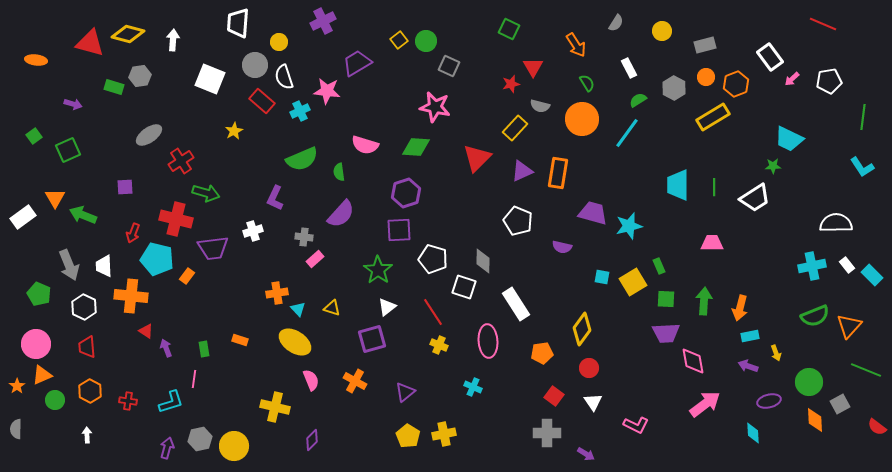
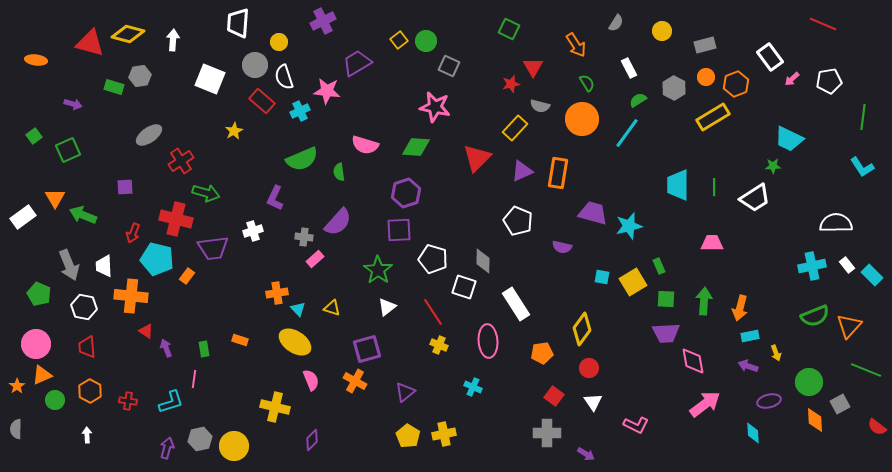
purple semicircle at (341, 214): moved 3 px left, 8 px down
white hexagon at (84, 307): rotated 15 degrees counterclockwise
purple square at (372, 339): moved 5 px left, 10 px down
